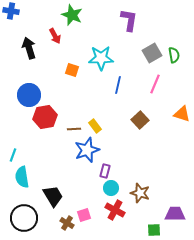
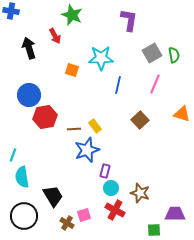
black circle: moved 2 px up
